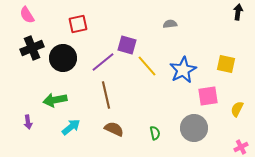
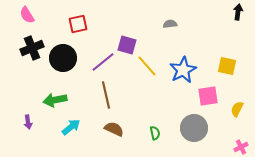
yellow square: moved 1 px right, 2 px down
